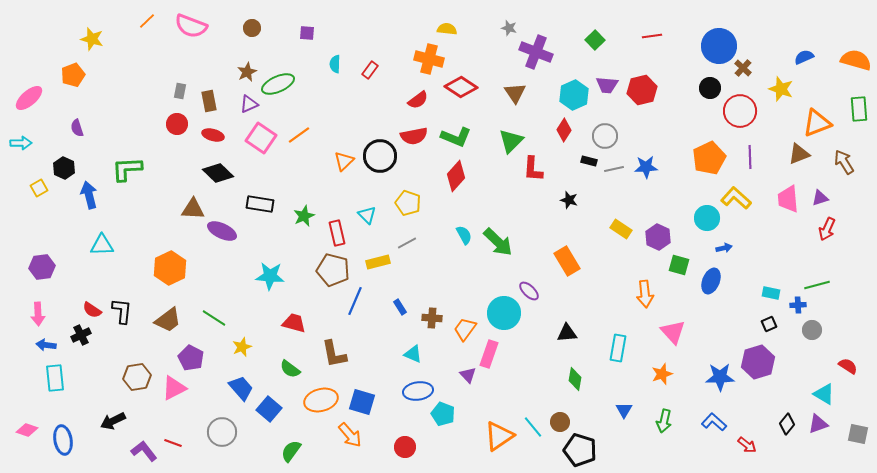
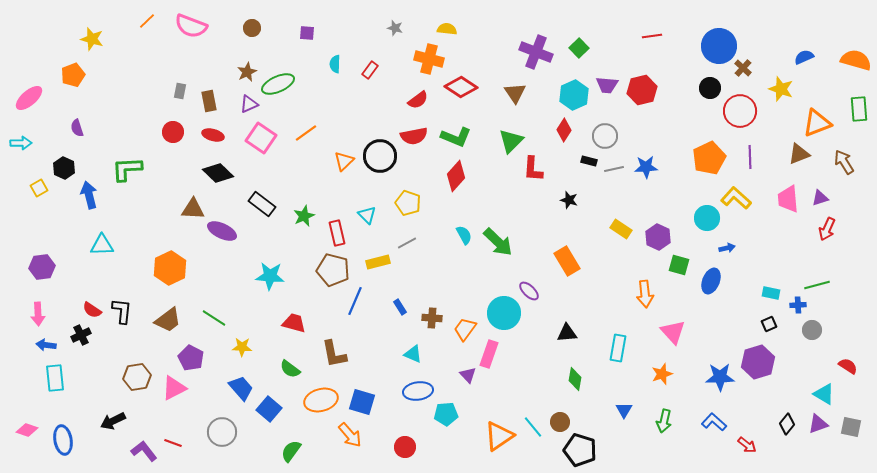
gray star at (509, 28): moved 114 px left
green square at (595, 40): moved 16 px left, 8 px down
red circle at (177, 124): moved 4 px left, 8 px down
orange line at (299, 135): moved 7 px right, 2 px up
black rectangle at (260, 204): moved 2 px right; rotated 28 degrees clockwise
blue arrow at (724, 248): moved 3 px right
yellow star at (242, 347): rotated 24 degrees clockwise
cyan pentagon at (443, 414): moved 3 px right; rotated 25 degrees counterclockwise
gray square at (858, 434): moved 7 px left, 7 px up
